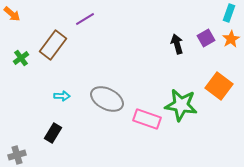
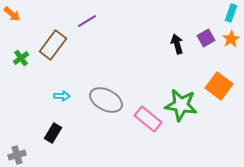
cyan rectangle: moved 2 px right
purple line: moved 2 px right, 2 px down
gray ellipse: moved 1 px left, 1 px down
pink rectangle: moved 1 px right; rotated 20 degrees clockwise
